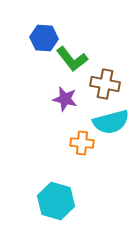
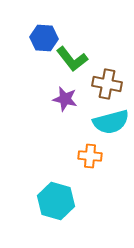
brown cross: moved 2 px right
orange cross: moved 8 px right, 13 px down
